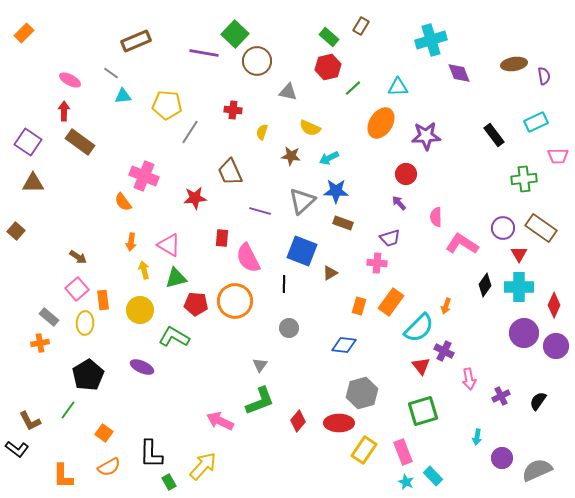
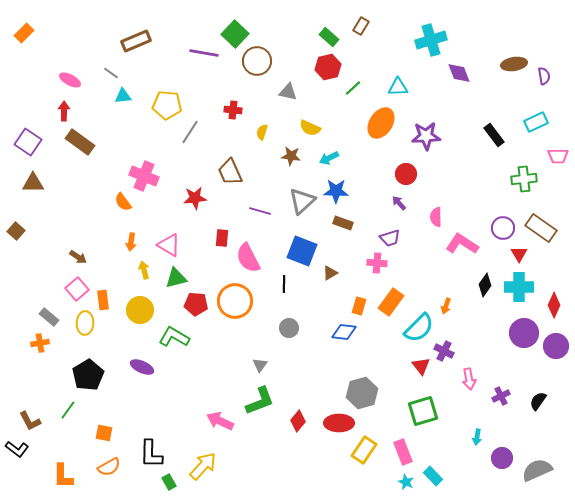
blue diamond at (344, 345): moved 13 px up
orange square at (104, 433): rotated 24 degrees counterclockwise
